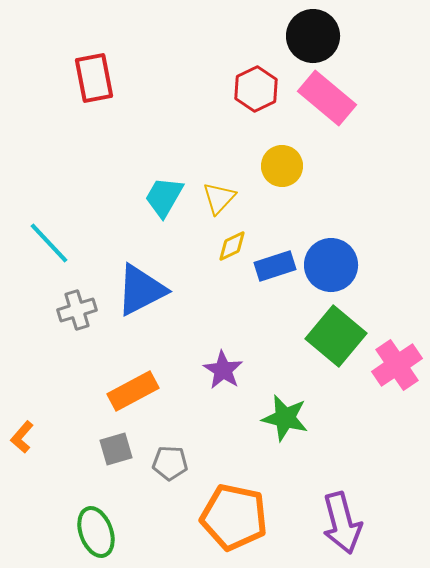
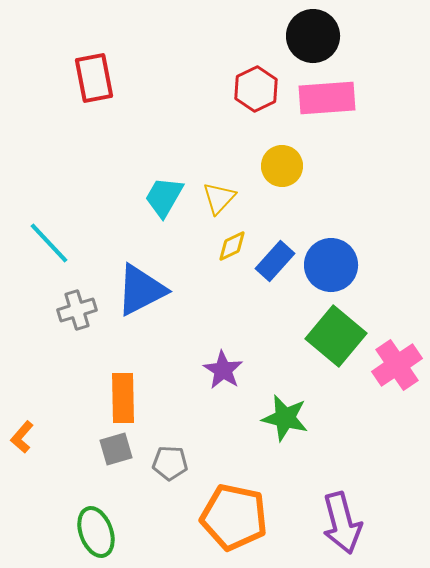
pink rectangle: rotated 44 degrees counterclockwise
blue rectangle: moved 5 px up; rotated 30 degrees counterclockwise
orange rectangle: moved 10 px left, 7 px down; rotated 63 degrees counterclockwise
